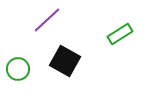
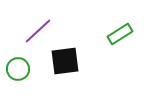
purple line: moved 9 px left, 11 px down
black square: rotated 36 degrees counterclockwise
